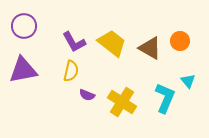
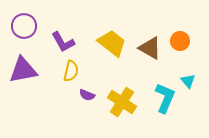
purple L-shape: moved 11 px left
